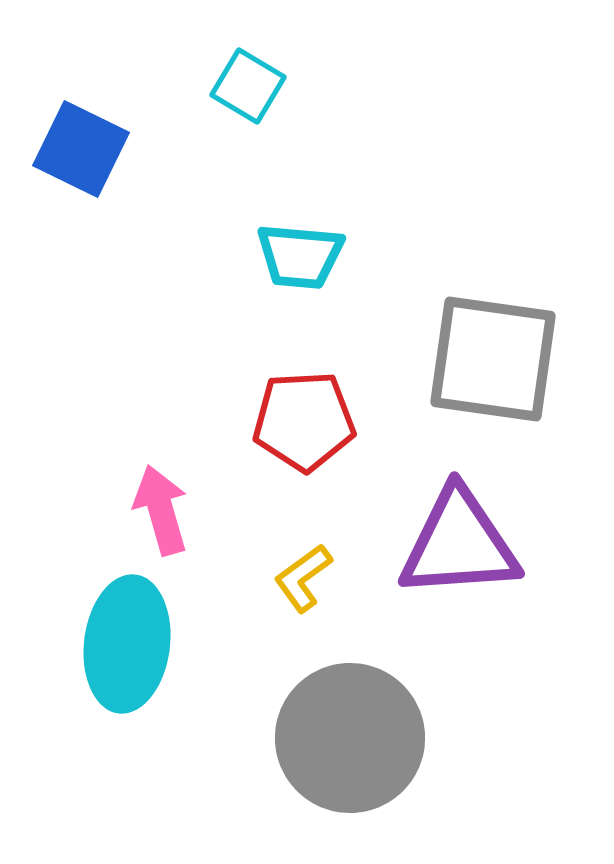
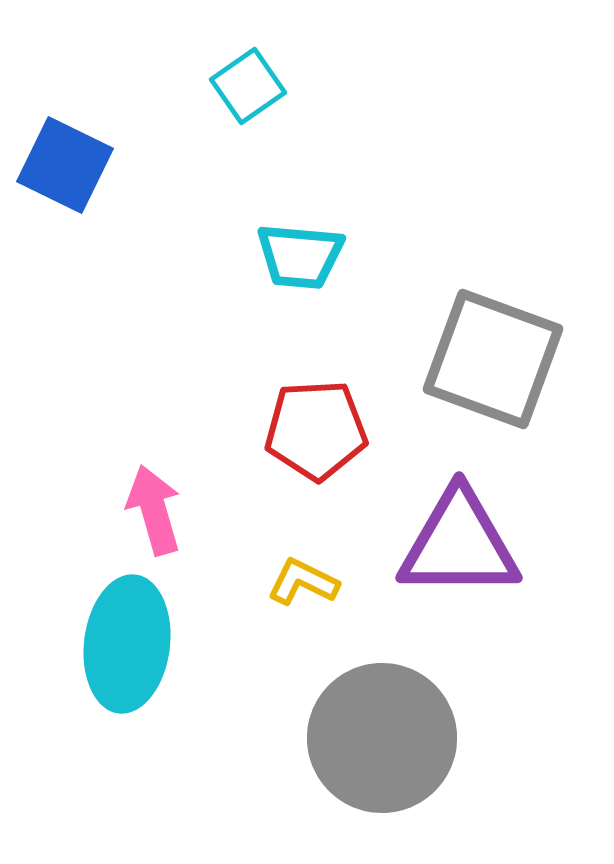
cyan square: rotated 24 degrees clockwise
blue square: moved 16 px left, 16 px down
gray square: rotated 12 degrees clockwise
red pentagon: moved 12 px right, 9 px down
pink arrow: moved 7 px left
purple triangle: rotated 4 degrees clockwise
yellow L-shape: moved 4 px down; rotated 62 degrees clockwise
gray circle: moved 32 px right
